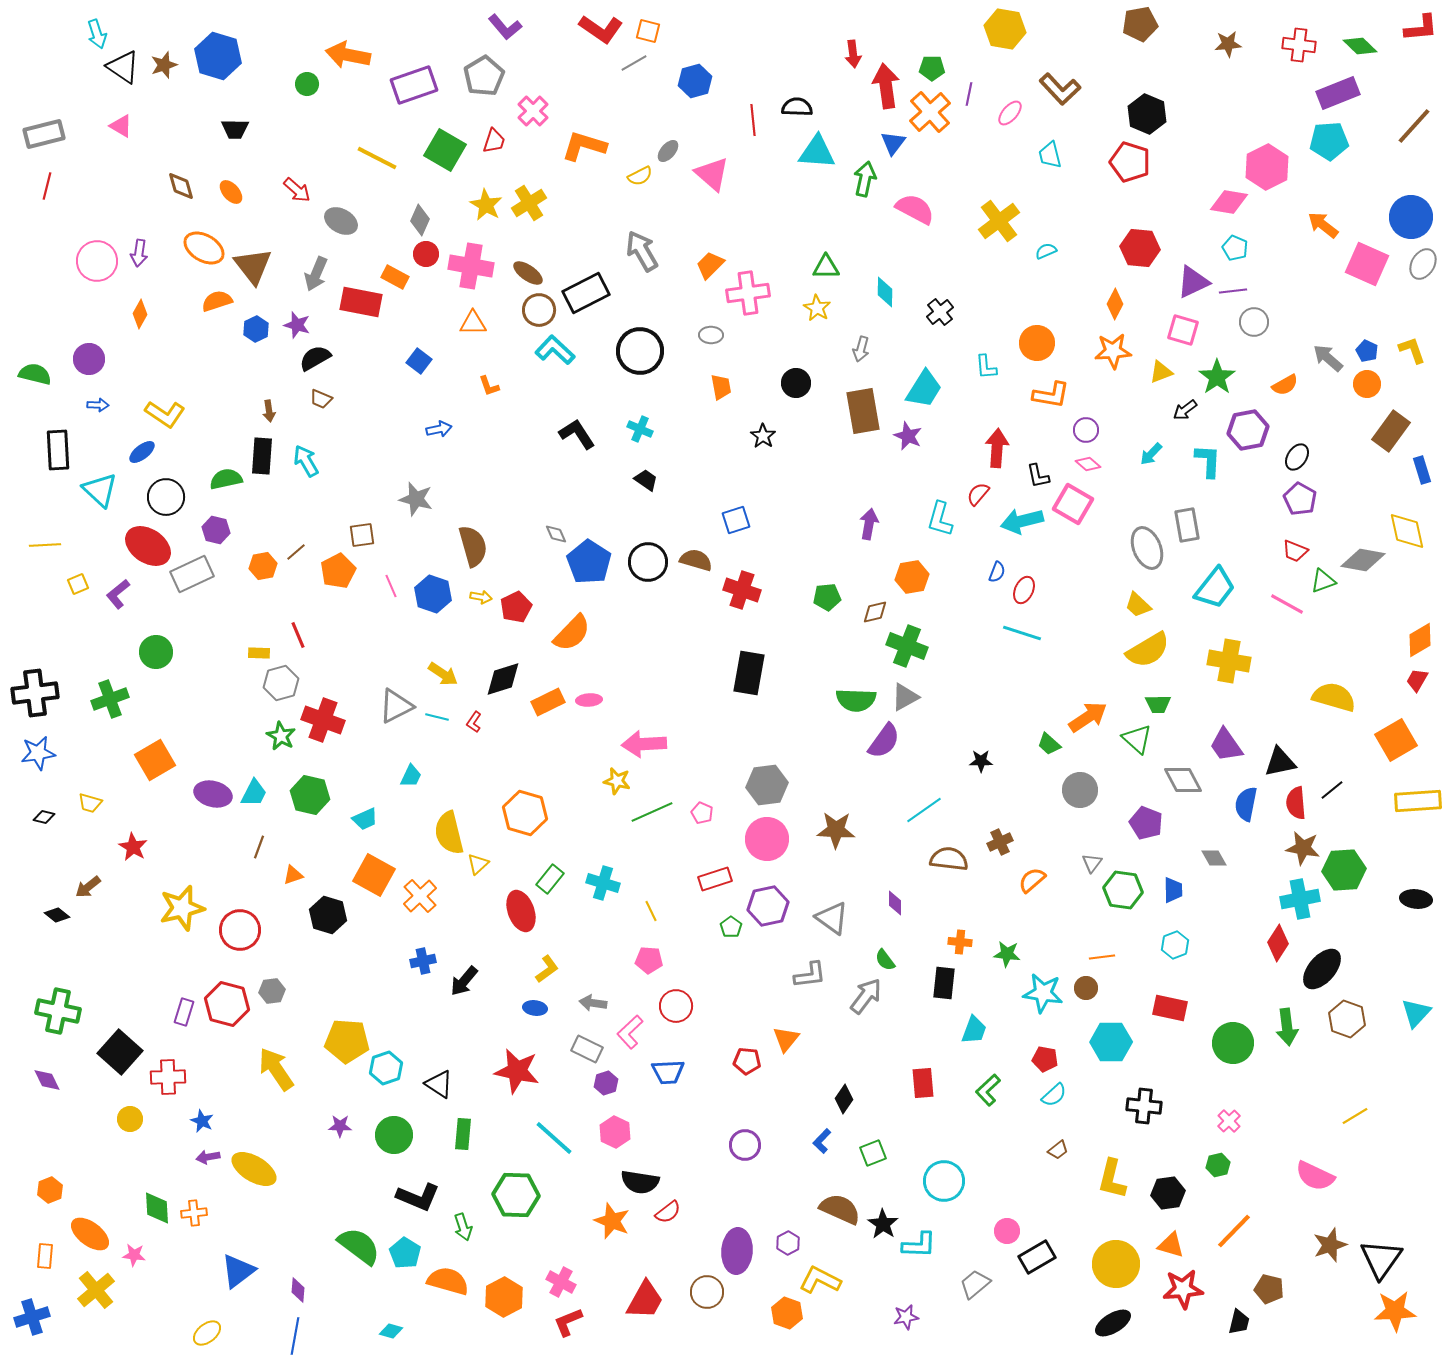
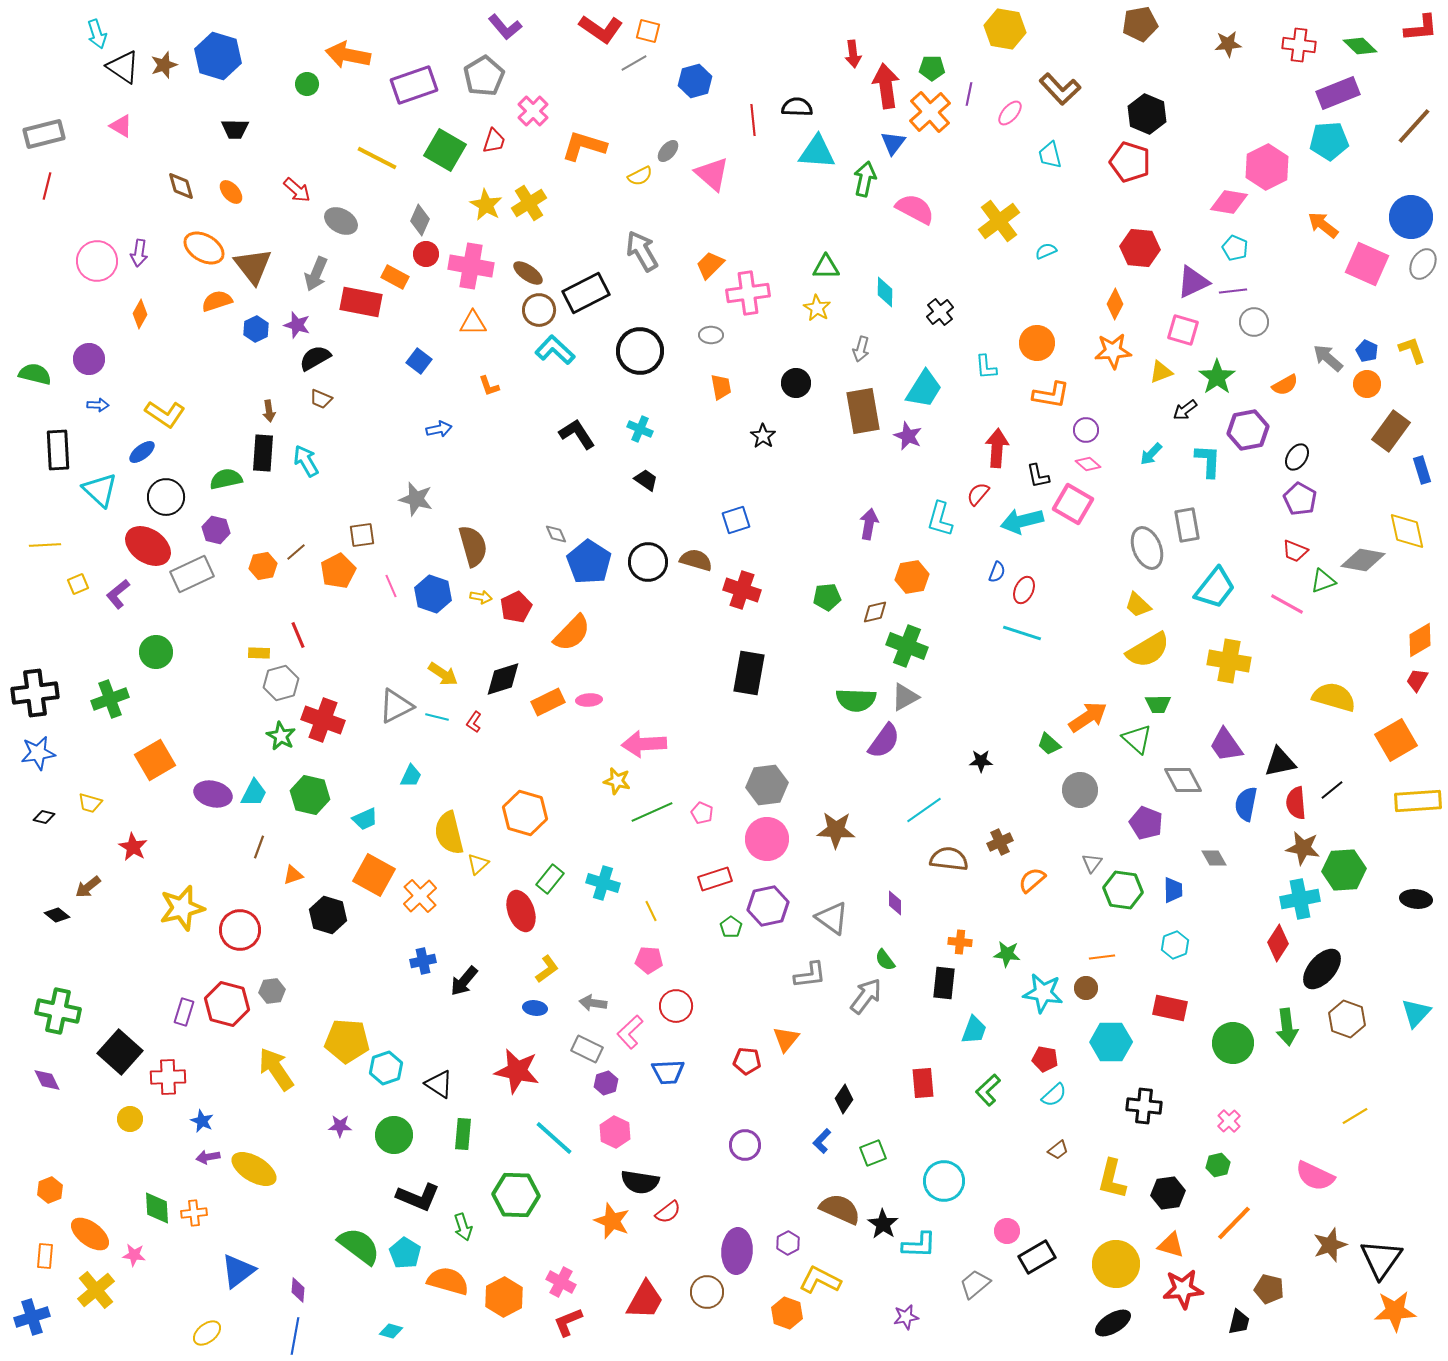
black rectangle at (262, 456): moved 1 px right, 3 px up
orange line at (1234, 1231): moved 8 px up
